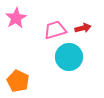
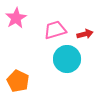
red arrow: moved 2 px right, 6 px down
cyan circle: moved 2 px left, 2 px down
